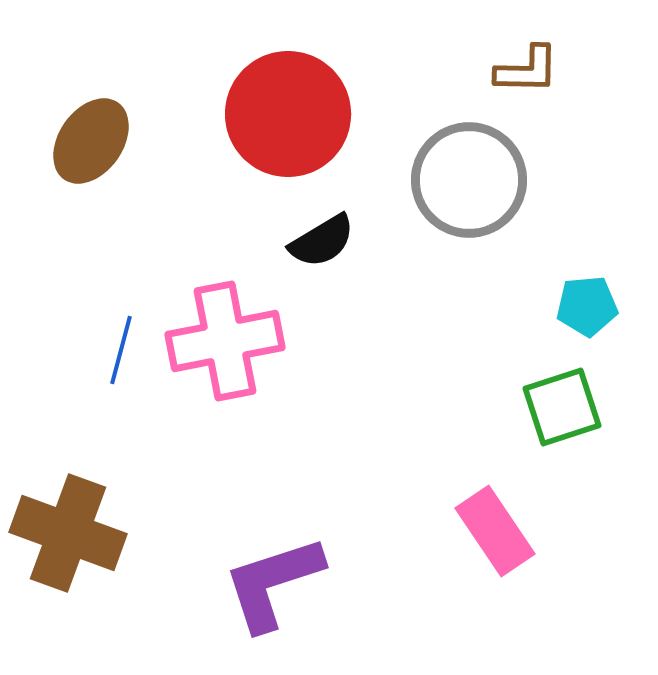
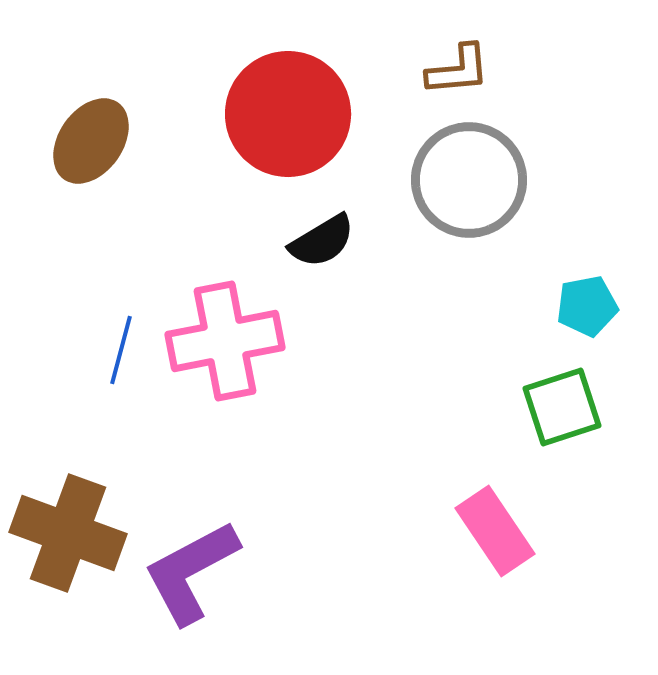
brown L-shape: moved 69 px left; rotated 6 degrees counterclockwise
cyan pentagon: rotated 6 degrees counterclockwise
purple L-shape: moved 82 px left, 11 px up; rotated 10 degrees counterclockwise
